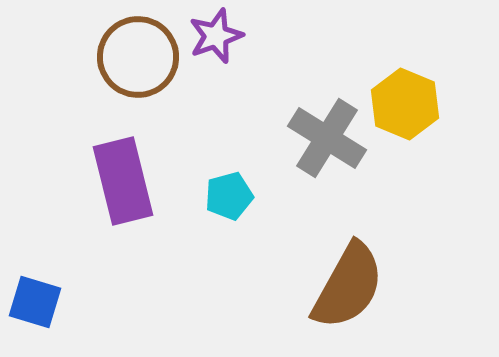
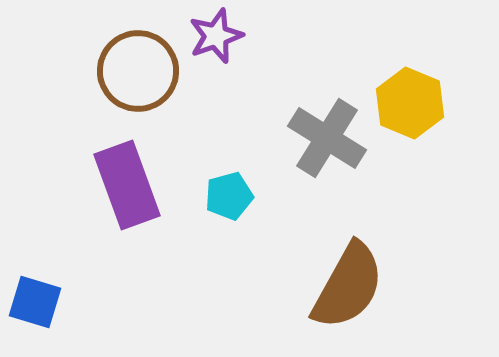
brown circle: moved 14 px down
yellow hexagon: moved 5 px right, 1 px up
purple rectangle: moved 4 px right, 4 px down; rotated 6 degrees counterclockwise
